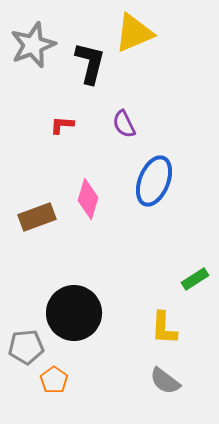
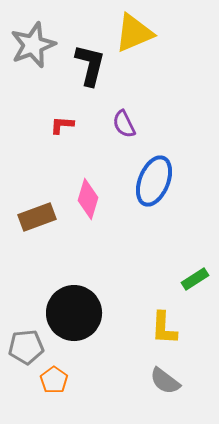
black L-shape: moved 2 px down
